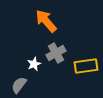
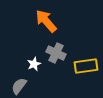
gray cross: rotated 36 degrees counterclockwise
gray semicircle: moved 1 px down
